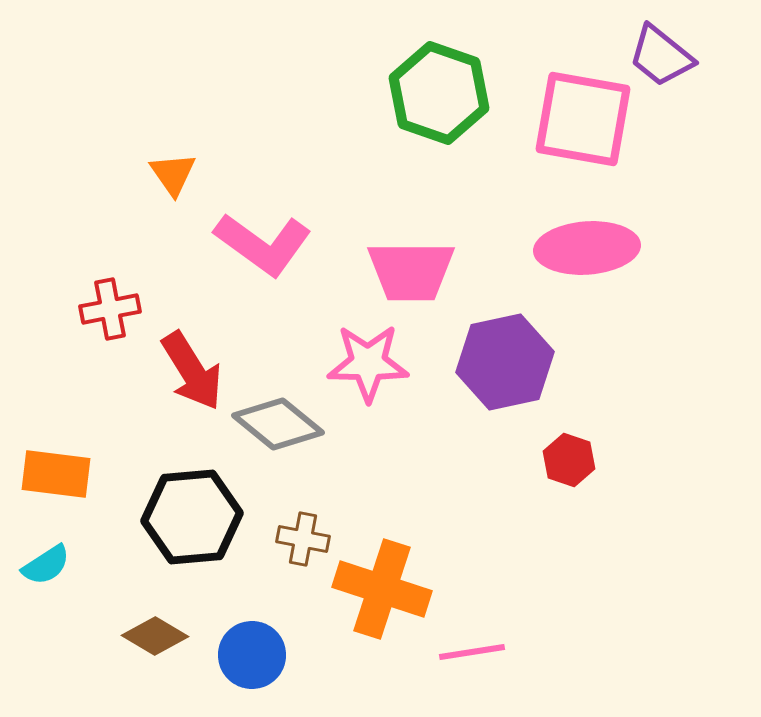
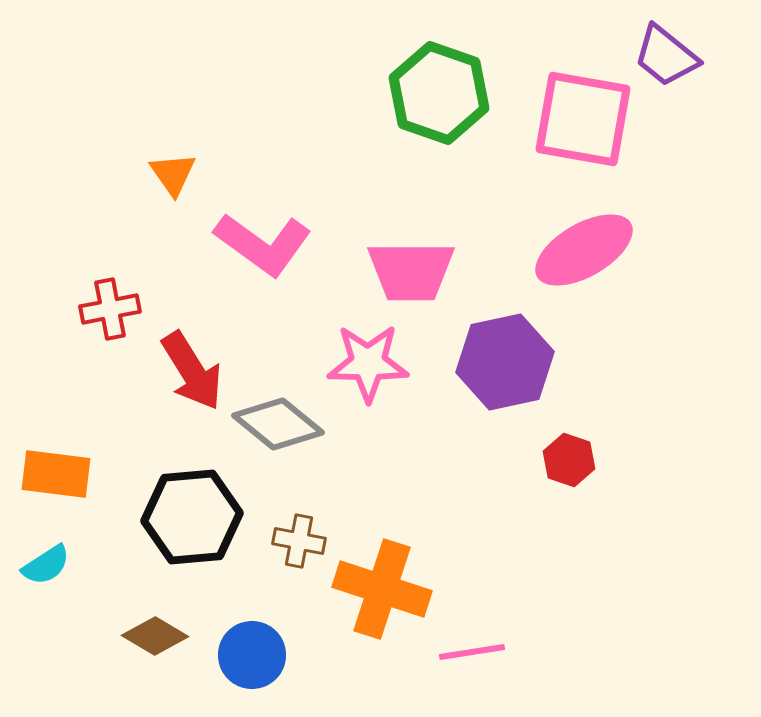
purple trapezoid: moved 5 px right
pink ellipse: moved 3 px left, 2 px down; rotated 26 degrees counterclockwise
brown cross: moved 4 px left, 2 px down
